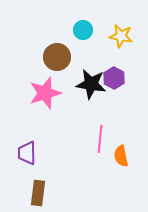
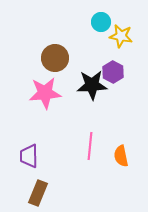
cyan circle: moved 18 px right, 8 px up
brown circle: moved 2 px left, 1 px down
purple hexagon: moved 1 px left, 6 px up
black star: moved 1 px right, 1 px down; rotated 12 degrees counterclockwise
pink star: rotated 12 degrees clockwise
pink line: moved 10 px left, 7 px down
purple trapezoid: moved 2 px right, 3 px down
brown rectangle: rotated 15 degrees clockwise
